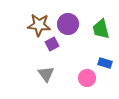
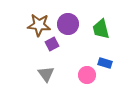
pink circle: moved 3 px up
